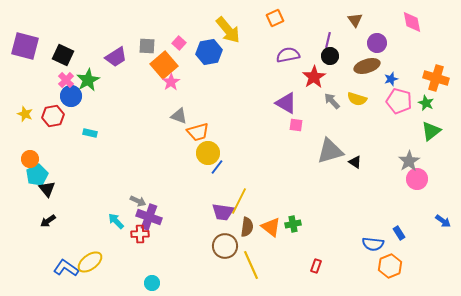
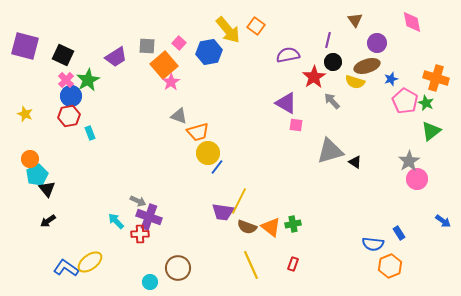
orange square at (275, 18): moved 19 px left, 8 px down; rotated 30 degrees counterclockwise
black circle at (330, 56): moved 3 px right, 6 px down
yellow semicircle at (357, 99): moved 2 px left, 17 px up
pink pentagon at (399, 101): moved 6 px right; rotated 15 degrees clockwise
red hexagon at (53, 116): moved 16 px right
cyan rectangle at (90, 133): rotated 56 degrees clockwise
brown semicircle at (247, 227): rotated 102 degrees clockwise
brown circle at (225, 246): moved 47 px left, 22 px down
red rectangle at (316, 266): moved 23 px left, 2 px up
cyan circle at (152, 283): moved 2 px left, 1 px up
